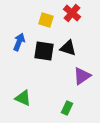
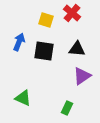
black triangle: moved 9 px right, 1 px down; rotated 12 degrees counterclockwise
